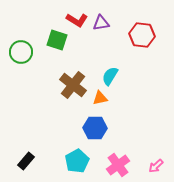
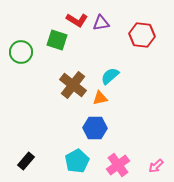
cyan semicircle: rotated 18 degrees clockwise
